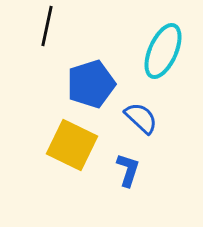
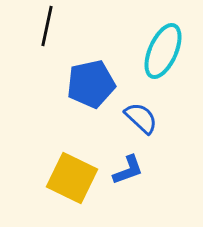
blue pentagon: rotated 6 degrees clockwise
yellow square: moved 33 px down
blue L-shape: rotated 52 degrees clockwise
